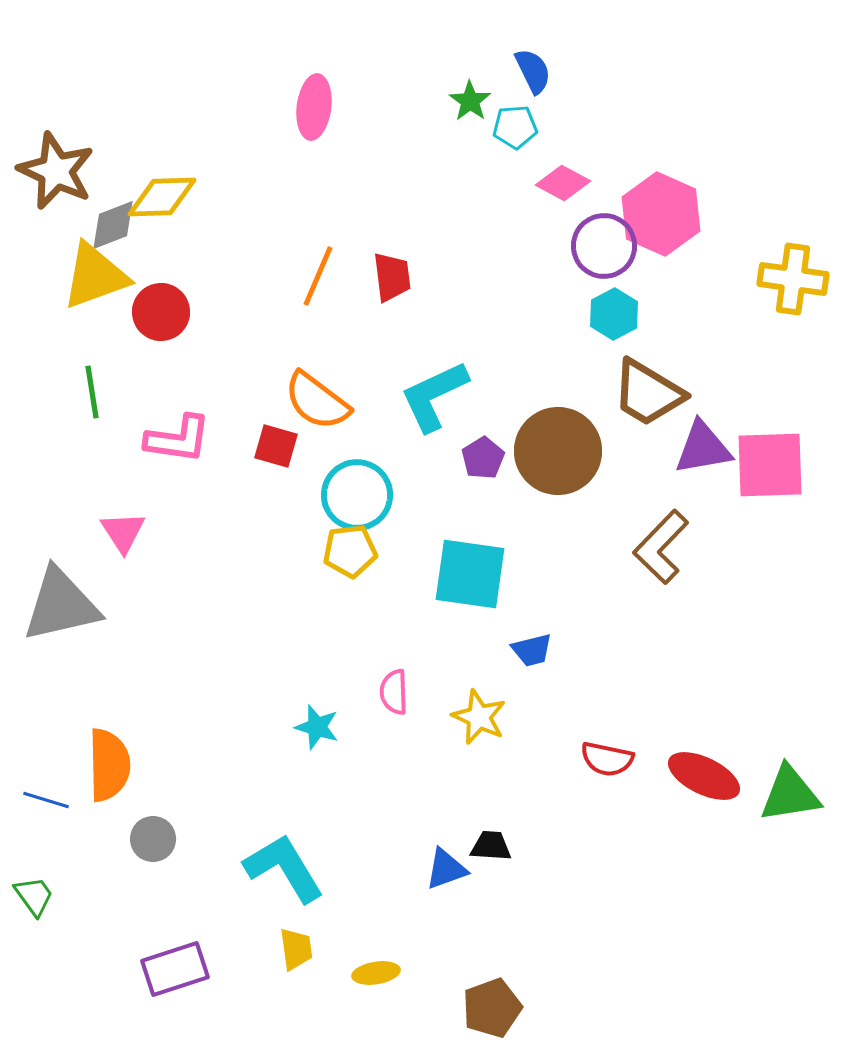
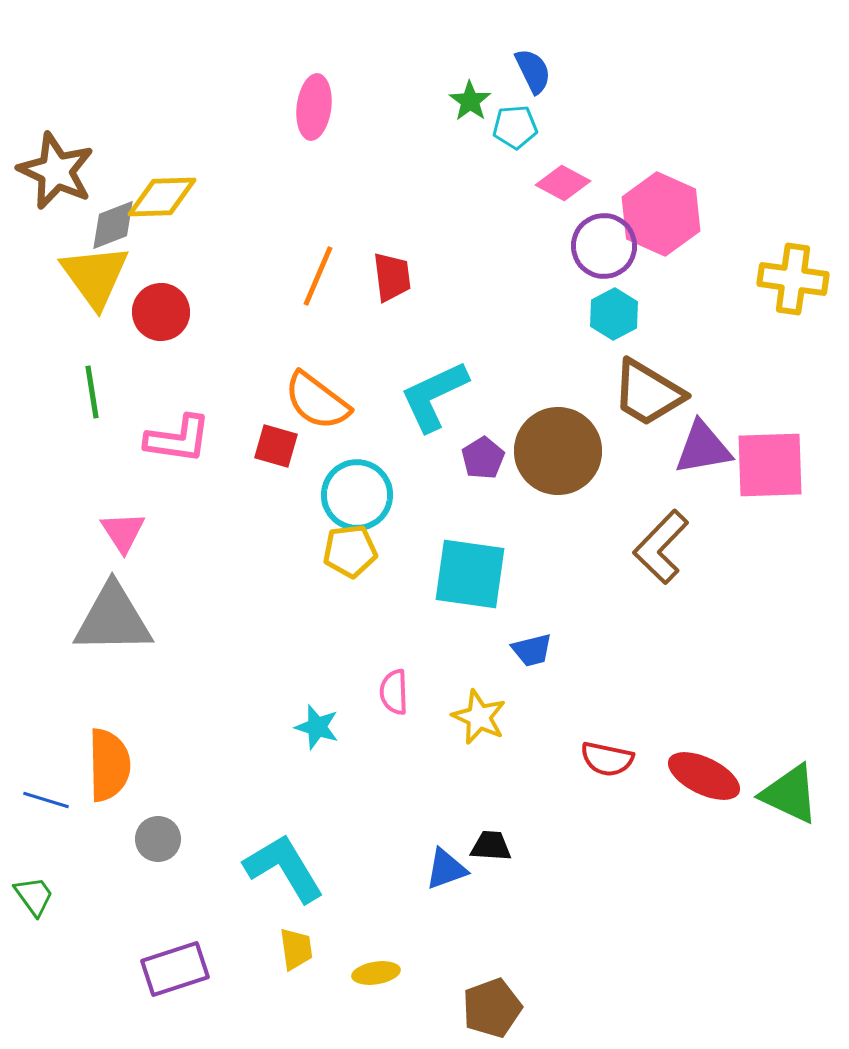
yellow triangle at (95, 276): rotated 46 degrees counterclockwise
gray triangle at (61, 605): moved 52 px right, 14 px down; rotated 12 degrees clockwise
green triangle at (790, 794): rotated 34 degrees clockwise
gray circle at (153, 839): moved 5 px right
